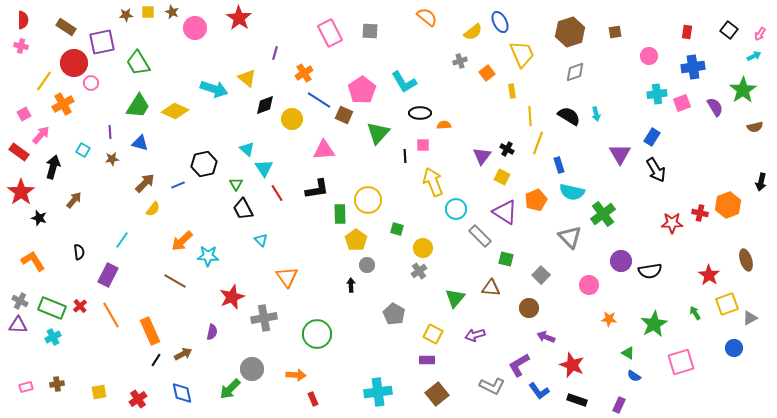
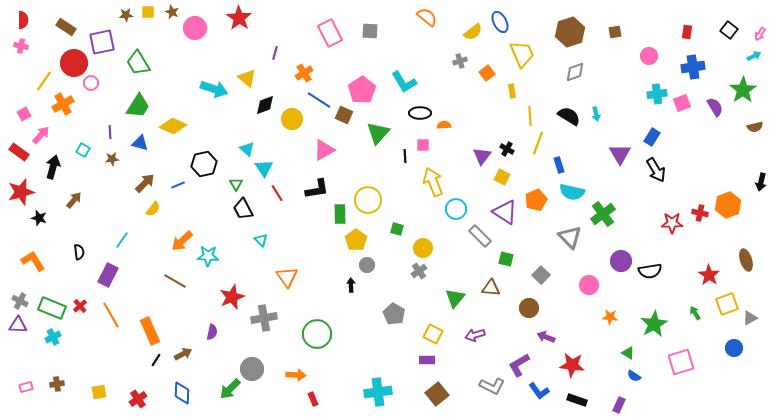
yellow diamond at (175, 111): moved 2 px left, 15 px down
pink triangle at (324, 150): rotated 25 degrees counterclockwise
red star at (21, 192): rotated 20 degrees clockwise
orange star at (609, 319): moved 1 px right, 2 px up
red star at (572, 365): rotated 15 degrees counterclockwise
blue diamond at (182, 393): rotated 15 degrees clockwise
